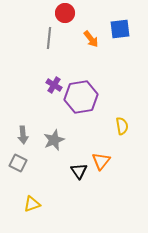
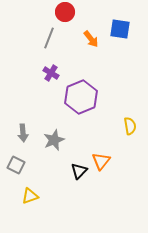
red circle: moved 1 px up
blue square: rotated 15 degrees clockwise
gray line: rotated 15 degrees clockwise
purple cross: moved 3 px left, 12 px up
purple hexagon: rotated 12 degrees counterclockwise
yellow semicircle: moved 8 px right
gray arrow: moved 2 px up
gray square: moved 2 px left, 2 px down
black triangle: rotated 18 degrees clockwise
yellow triangle: moved 2 px left, 8 px up
